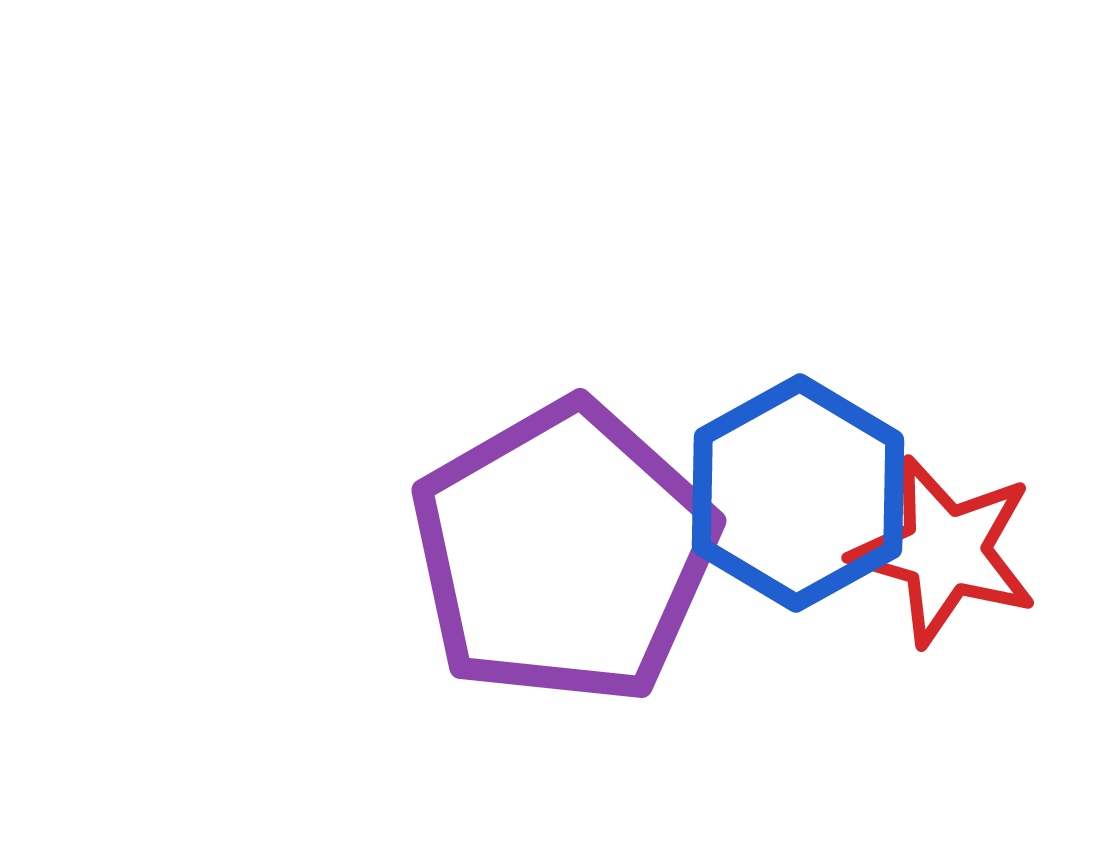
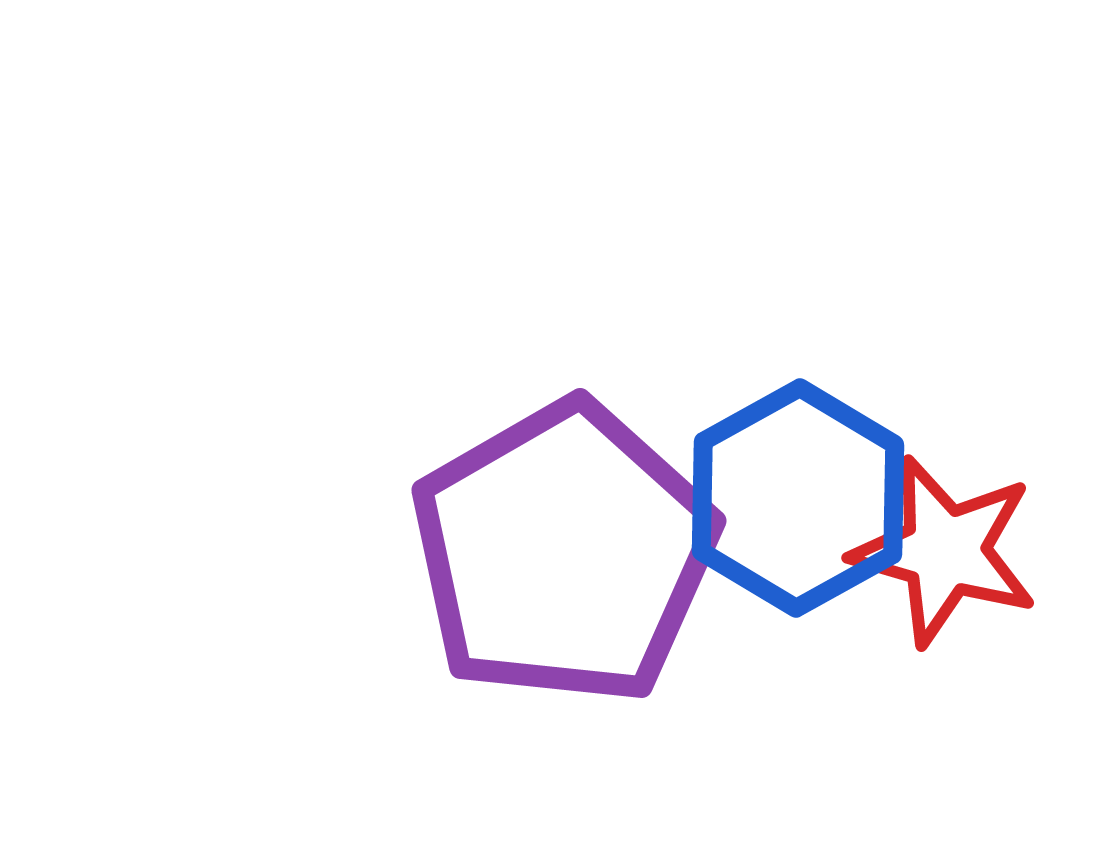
blue hexagon: moved 5 px down
